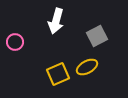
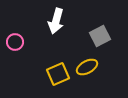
gray square: moved 3 px right
